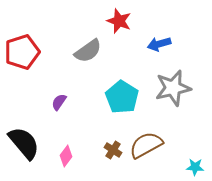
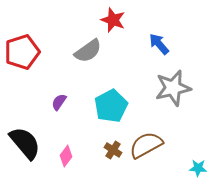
red star: moved 6 px left, 1 px up
blue arrow: rotated 65 degrees clockwise
cyan pentagon: moved 11 px left, 9 px down; rotated 12 degrees clockwise
black semicircle: moved 1 px right
cyan star: moved 3 px right, 1 px down
